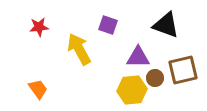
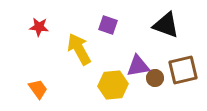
red star: rotated 12 degrees clockwise
purple triangle: moved 9 px down; rotated 10 degrees counterclockwise
yellow hexagon: moved 19 px left, 5 px up
